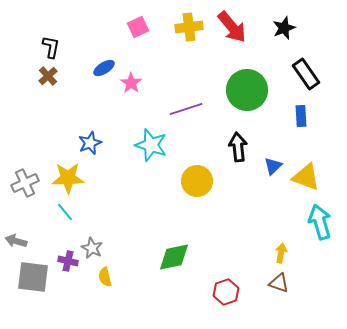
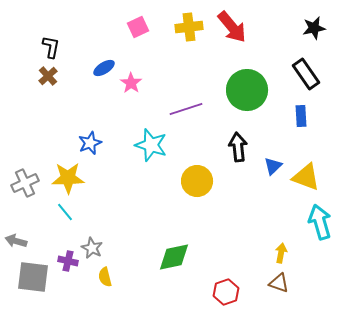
black star: moved 30 px right; rotated 10 degrees clockwise
